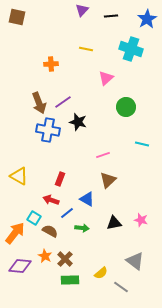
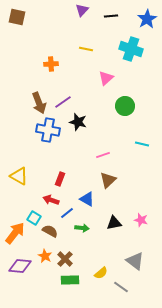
green circle: moved 1 px left, 1 px up
